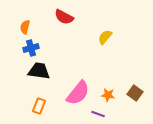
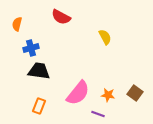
red semicircle: moved 3 px left
orange semicircle: moved 8 px left, 3 px up
yellow semicircle: rotated 112 degrees clockwise
